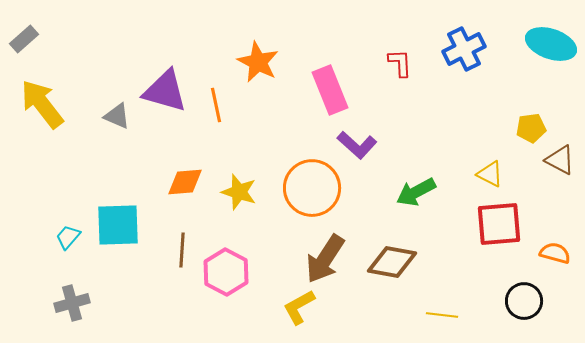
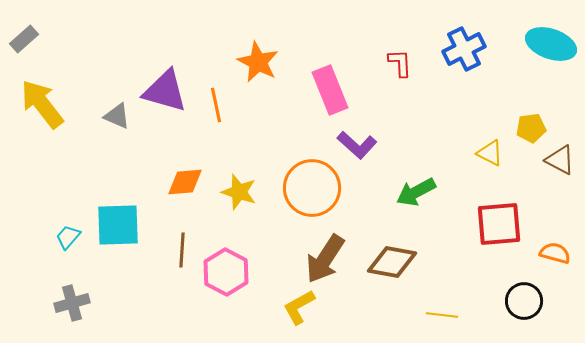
yellow triangle: moved 21 px up
